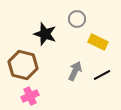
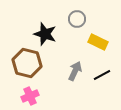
brown hexagon: moved 4 px right, 2 px up
